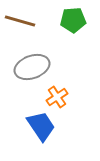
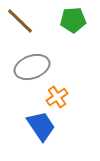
brown line: rotated 28 degrees clockwise
